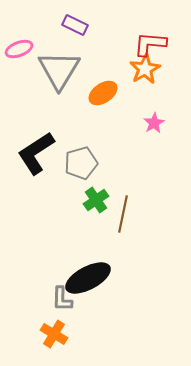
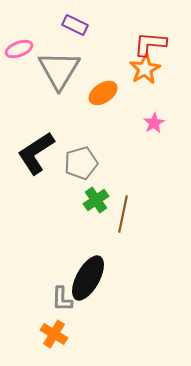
black ellipse: rotated 33 degrees counterclockwise
